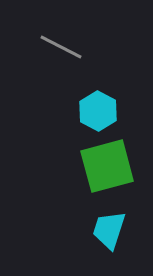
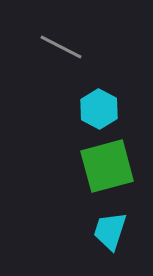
cyan hexagon: moved 1 px right, 2 px up
cyan trapezoid: moved 1 px right, 1 px down
